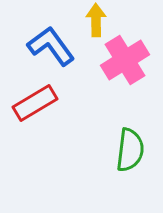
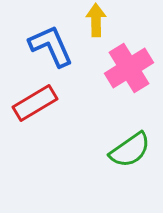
blue L-shape: rotated 12 degrees clockwise
pink cross: moved 4 px right, 8 px down
green semicircle: rotated 48 degrees clockwise
